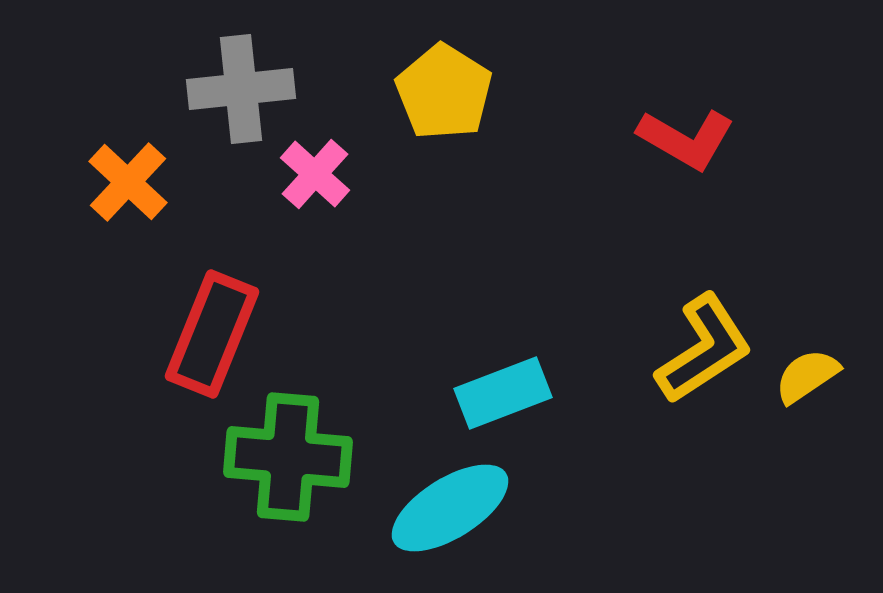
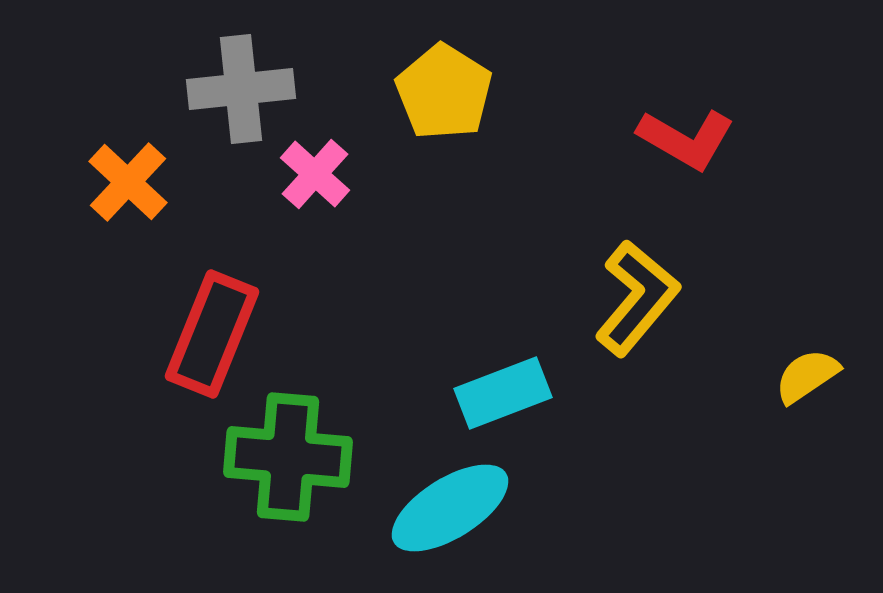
yellow L-shape: moved 67 px left, 51 px up; rotated 17 degrees counterclockwise
